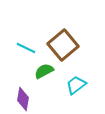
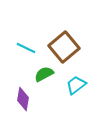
brown square: moved 1 px right, 2 px down
green semicircle: moved 3 px down
